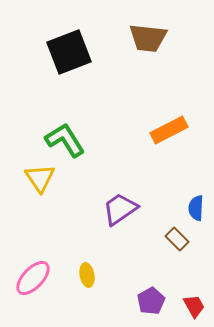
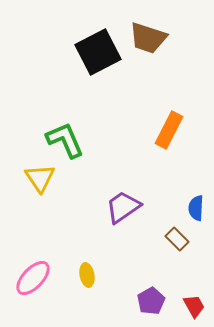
brown trapezoid: rotated 12 degrees clockwise
black square: moved 29 px right; rotated 6 degrees counterclockwise
orange rectangle: rotated 36 degrees counterclockwise
green L-shape: rotated 9 degrees clockwise
purple trapezoid: moved 3 px right, 2 px up
